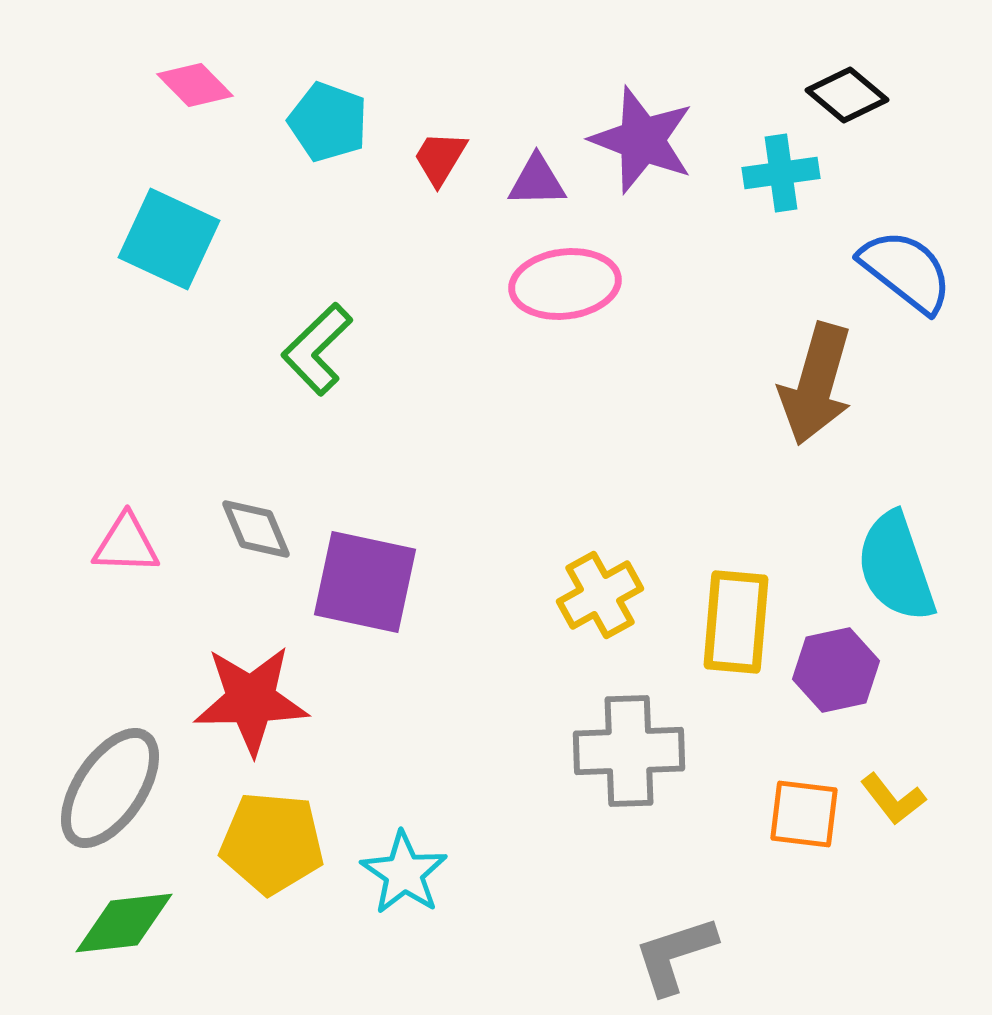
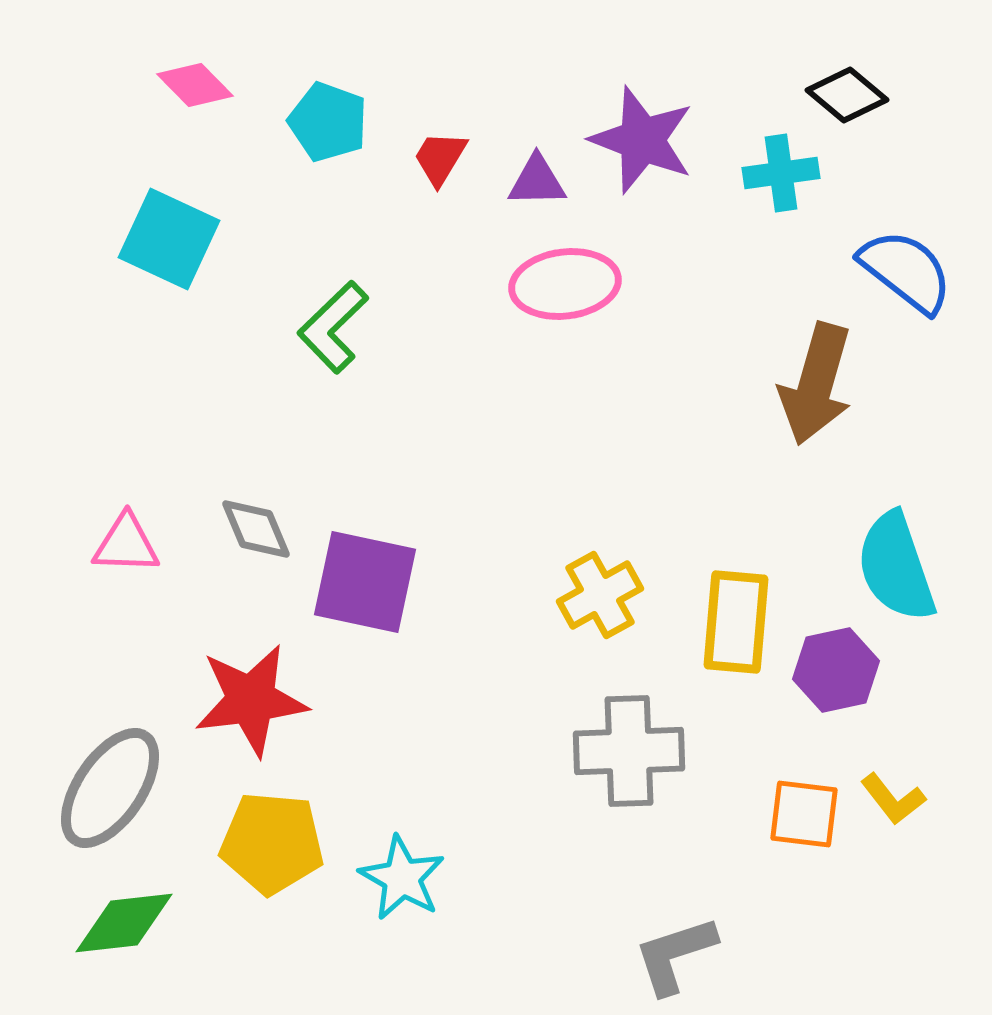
green L-shape: moved 16 px right, 22 px up
red star: rotated 6 degrees counterclockwise
cyan star: moved 2 px left, 5 px down; rotated 4 degrees counterclockwise
